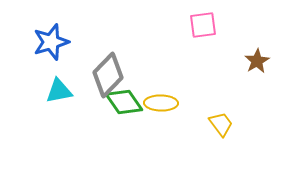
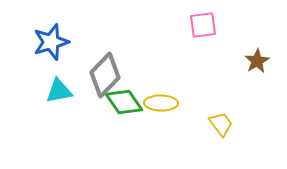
gray diamond: moved 3 px left
